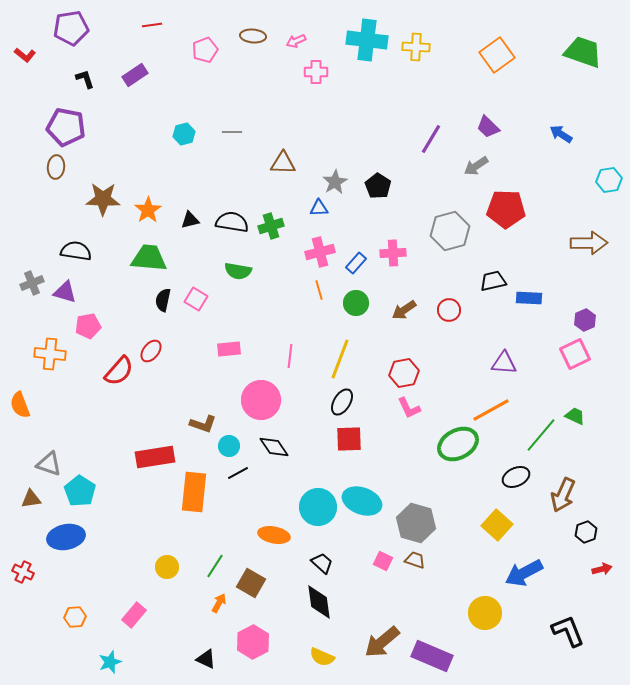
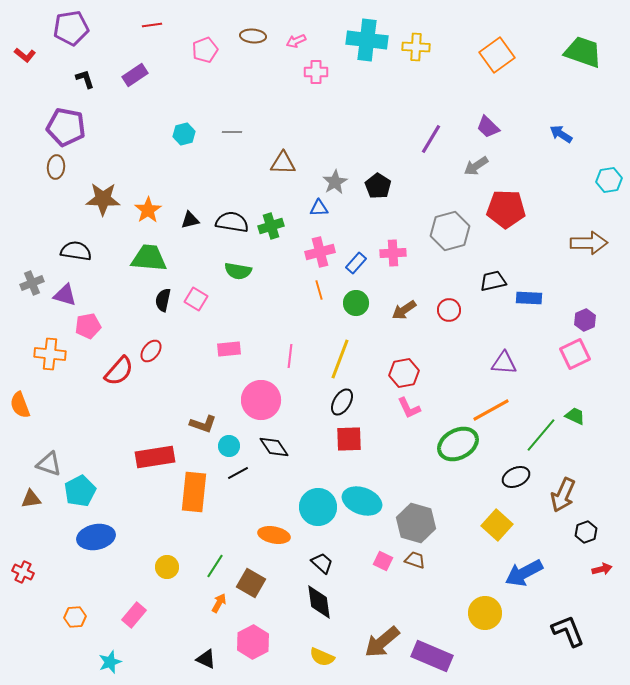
purple triangle at (65, 292): moved 3 px down
cyan pentagon at (80, 491): rotated 12 degrees clockwise
blue ellipse at (66, 537): moved 30 px right
